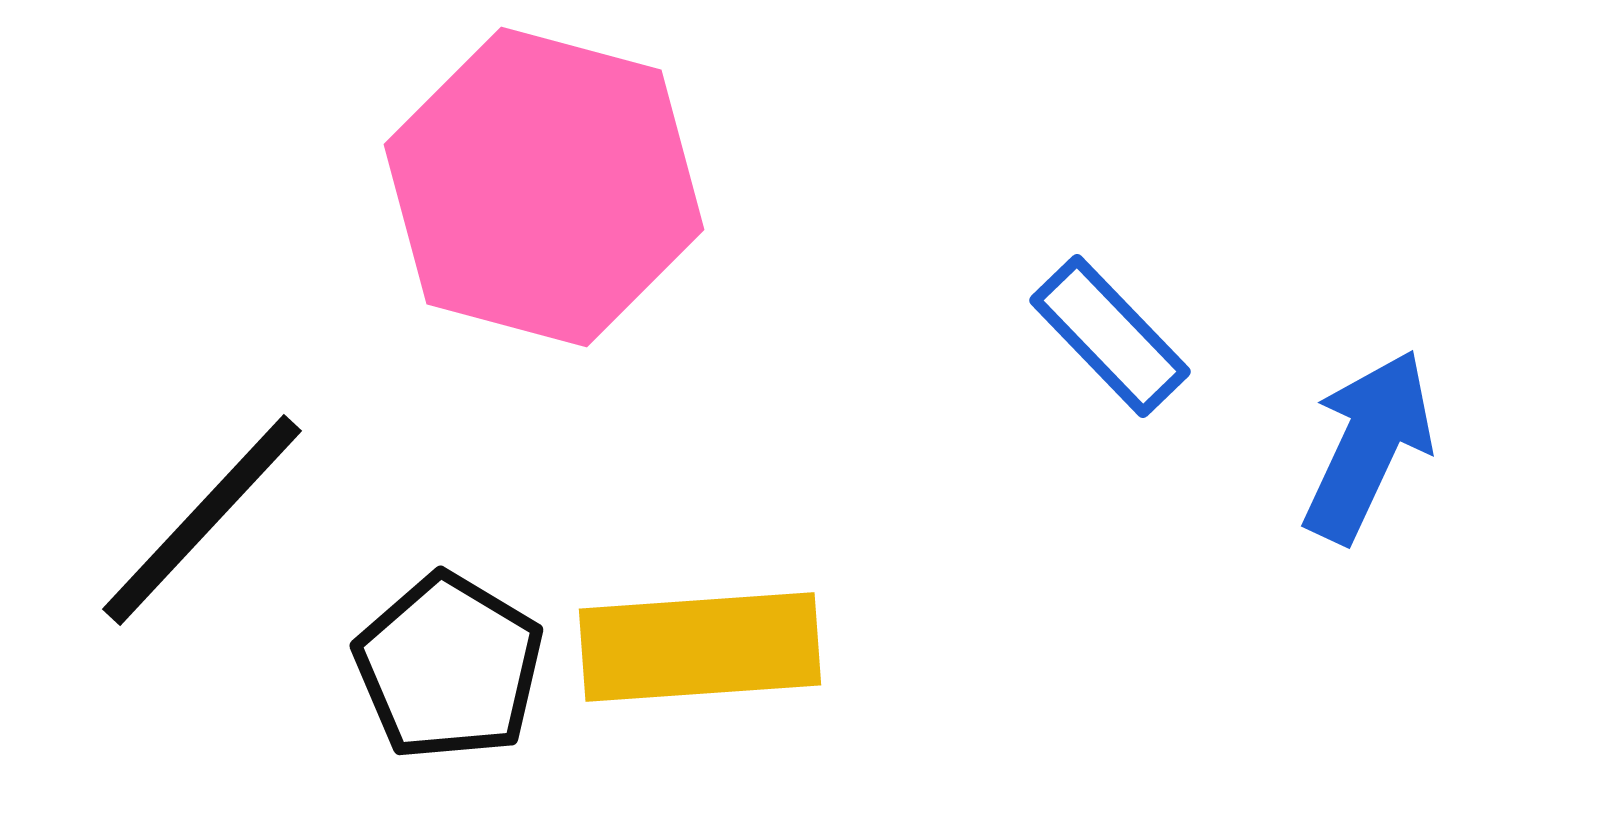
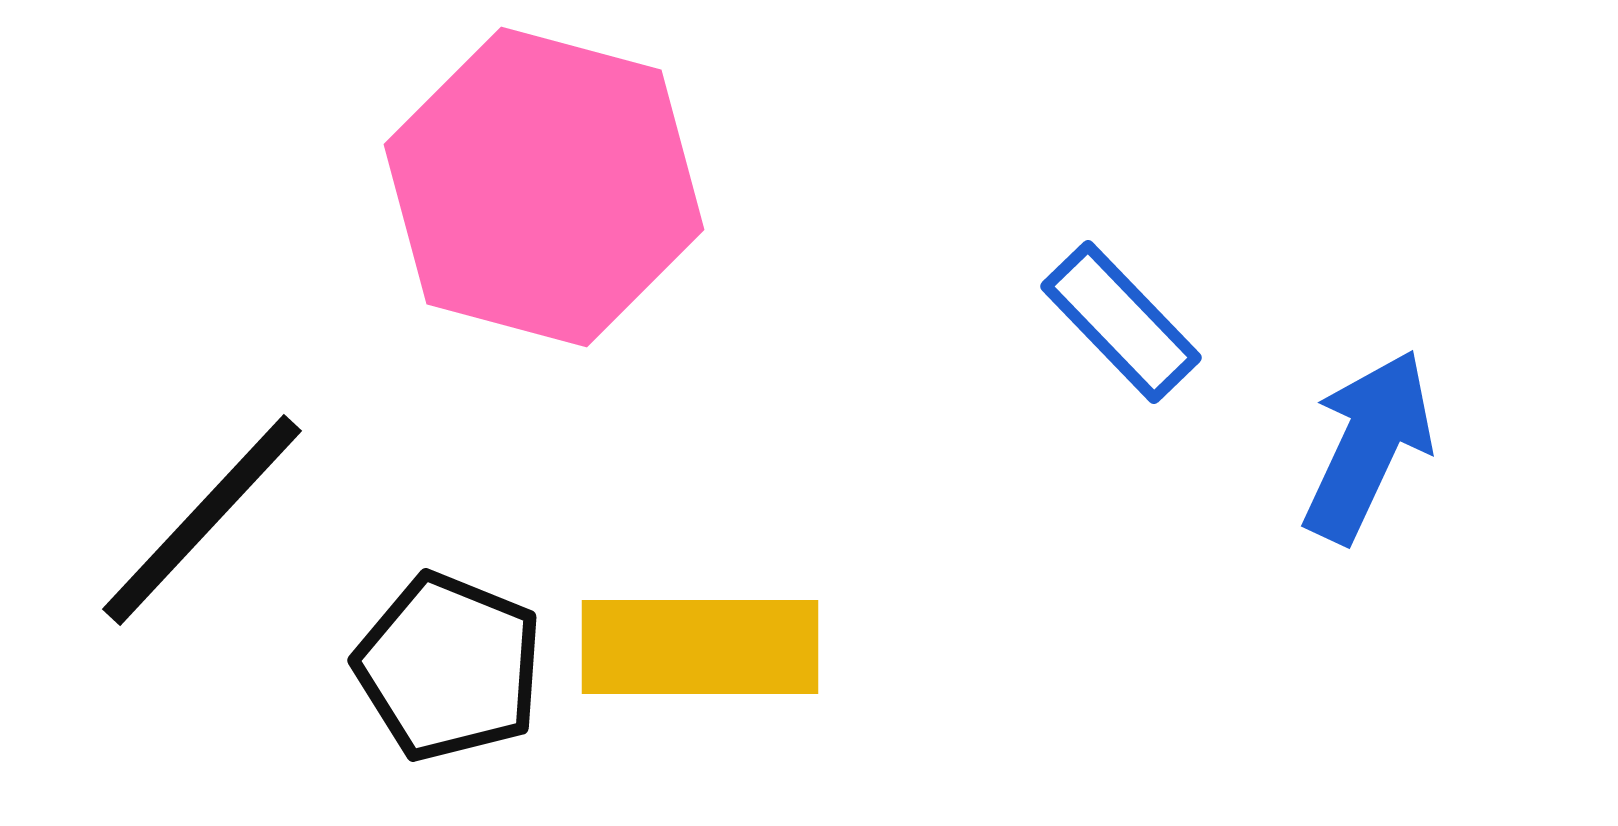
blue rectangle: moved 11 px right, 14 px up
yellow rectangle: rotated 4 degrees clockwise
black pentagon: rotated 9 degrees counterclockwise
